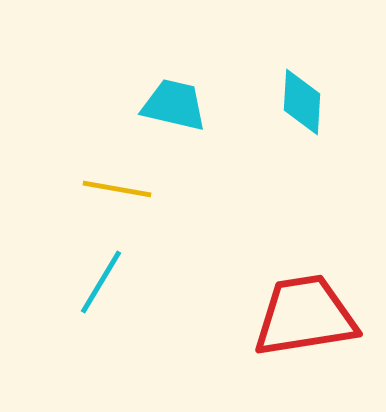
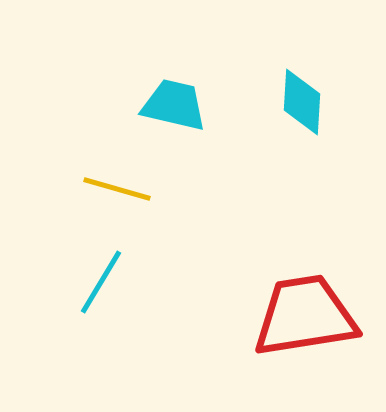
yellow line: rotated 6 degrees clockwise
